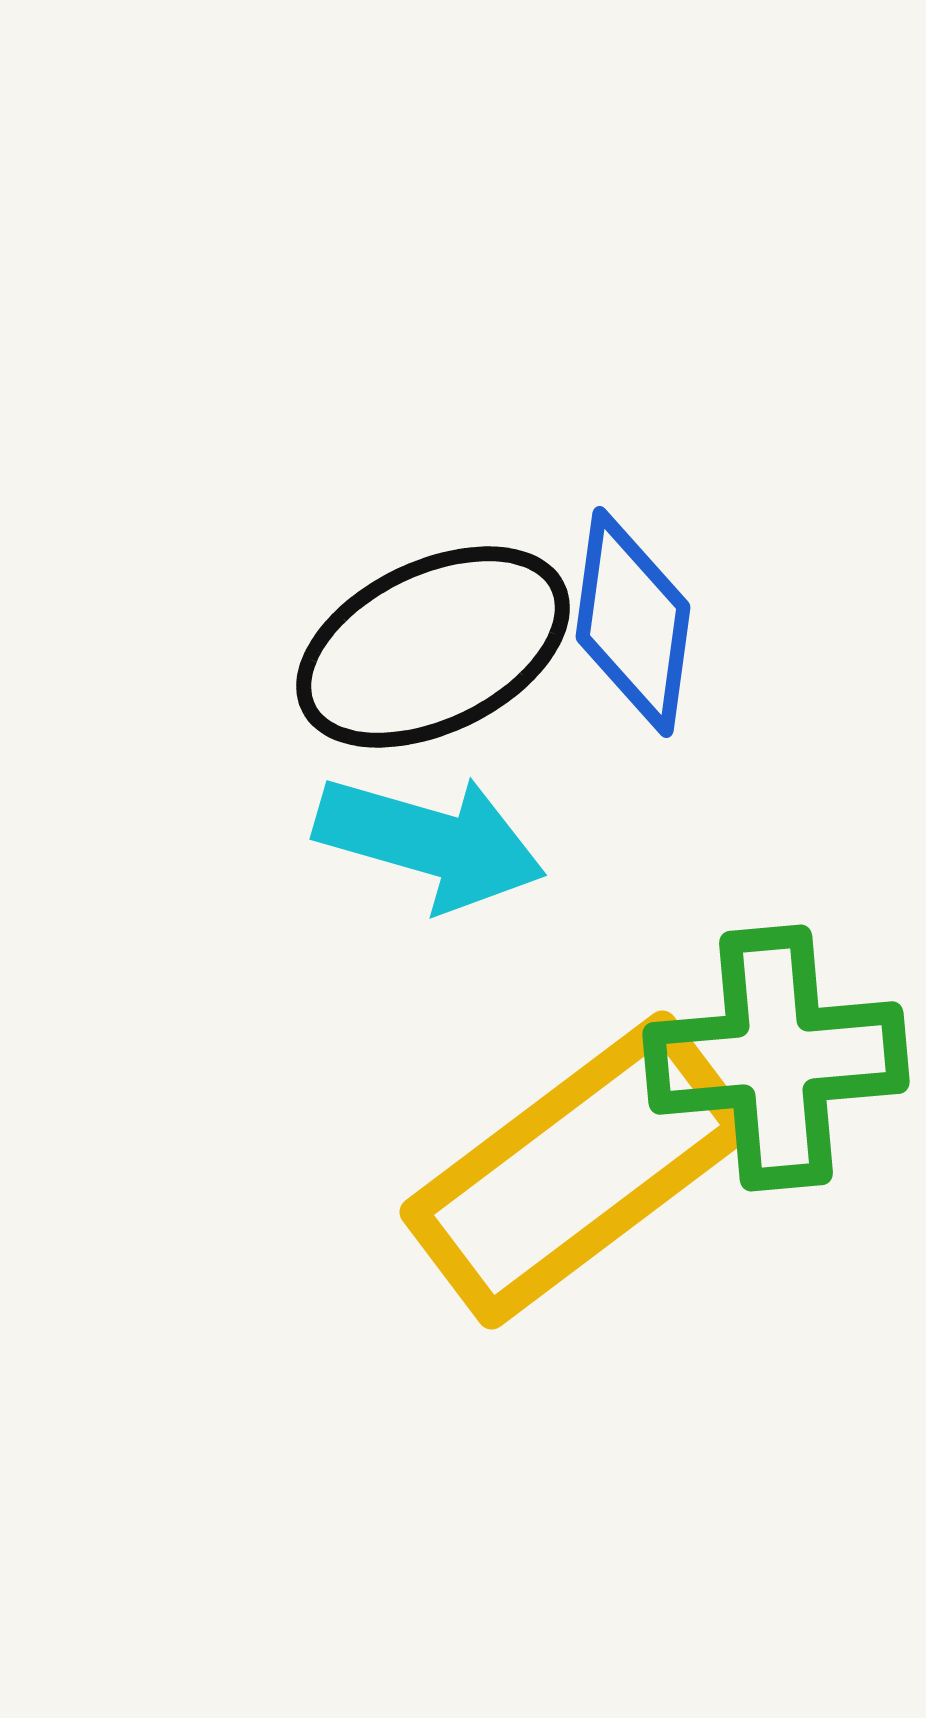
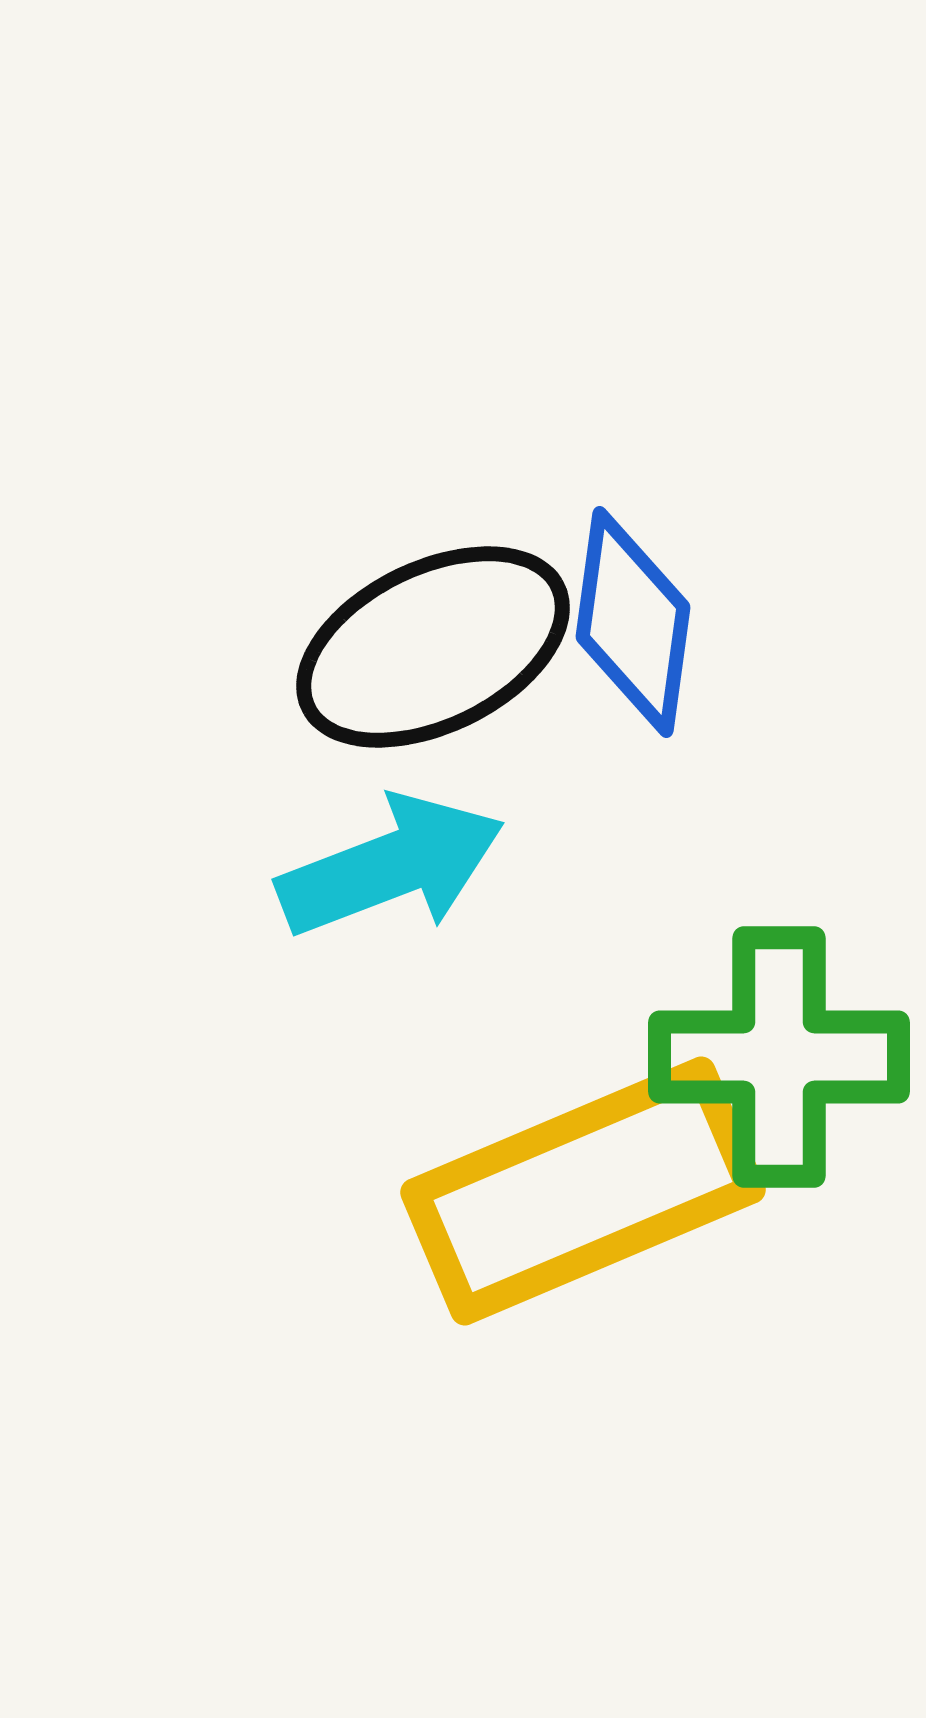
cyan arrow: moved 39 px left, 24 px down; rotated 37 degrees counterclockwise
green cross: moved 3 px right, 1 px up; rotated 5 degrees clockwise
yellow rectangle: moved 6 px right, 21 px down; rotated 14 degrees clockwise
